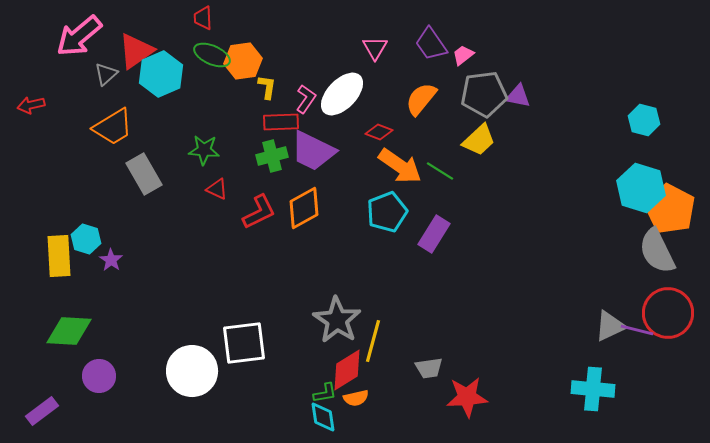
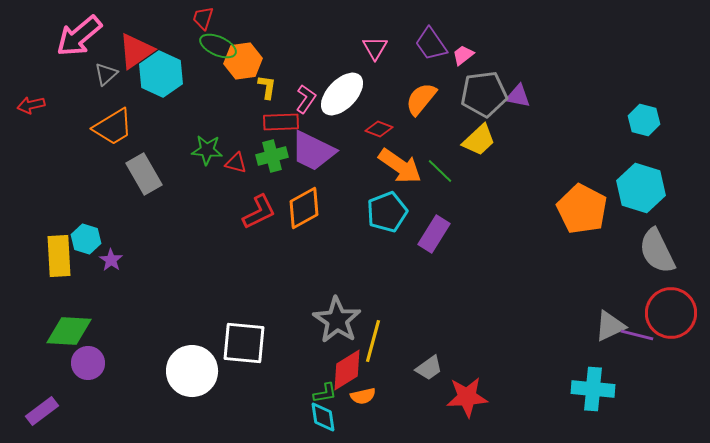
red trapezoid at (203, 18): rotated 20 degrees clockwise
green ellipse at (212, 55): moved 6 px right, 9 px up
cyan hexagon at (161, 74): rotated 12 degrees counterclockwise
red diamond at (379, 132): moved 3 px up
green star at (204, 150): moved 3 px right
green line at (440, 171): rotated 12 degrees clockwise
red triangle at (217, 189): moved 19 px right, 26 px up; rotated 10 degrees counterclockwise
orange pentagon at (670, 209): moved 88 px left
red circle at (668, 313): moved 3 px right
purple line at (637, 330): moved 5 px down
white square at (244, 343): rotated 12 degrees clockwise
gray trapezoid at (429, 368): rotated 28 degrees counterclockwise
purple circle at (99, 376): moved 11 px left, 13 px up
orange semicircle at (356, 398): moved 7 px right, 2 px up
